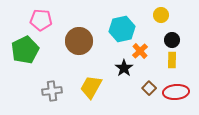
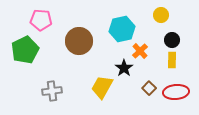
yellow trapezoid: moved 11 px right
